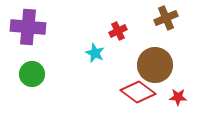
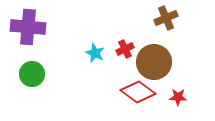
red cross: moved 7 px right, 18 px down
brown circle: moved 1 px left, 3 px up
